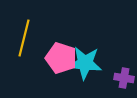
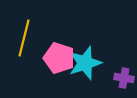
pink pentagon: moved 2 px left
cyan star: rotated 24 degrees counterclockwise
